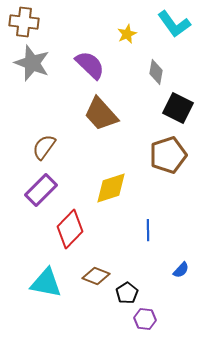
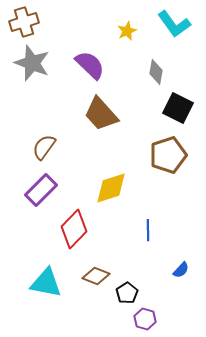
brown cross: rotated 24 degrees counterclockwise
yellow star: moved 3 px up
red diamond: moved 4 px right
purple hexagon: rotated 10 degrees clockwise
